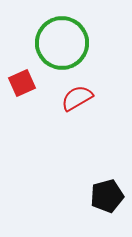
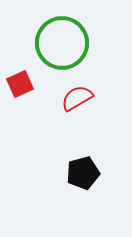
red square: moved 2 px left, 1 px down
black pentagon: moved 24 px left, 23 px up
